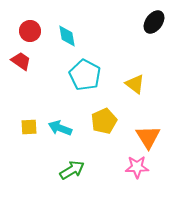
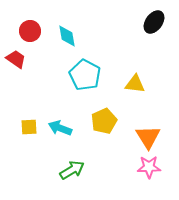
red trapezoid: moved 5 px left, 2 px up
yellow triangle: rotated 30 degrees counterclockwise
pink star: moved 12 px right
